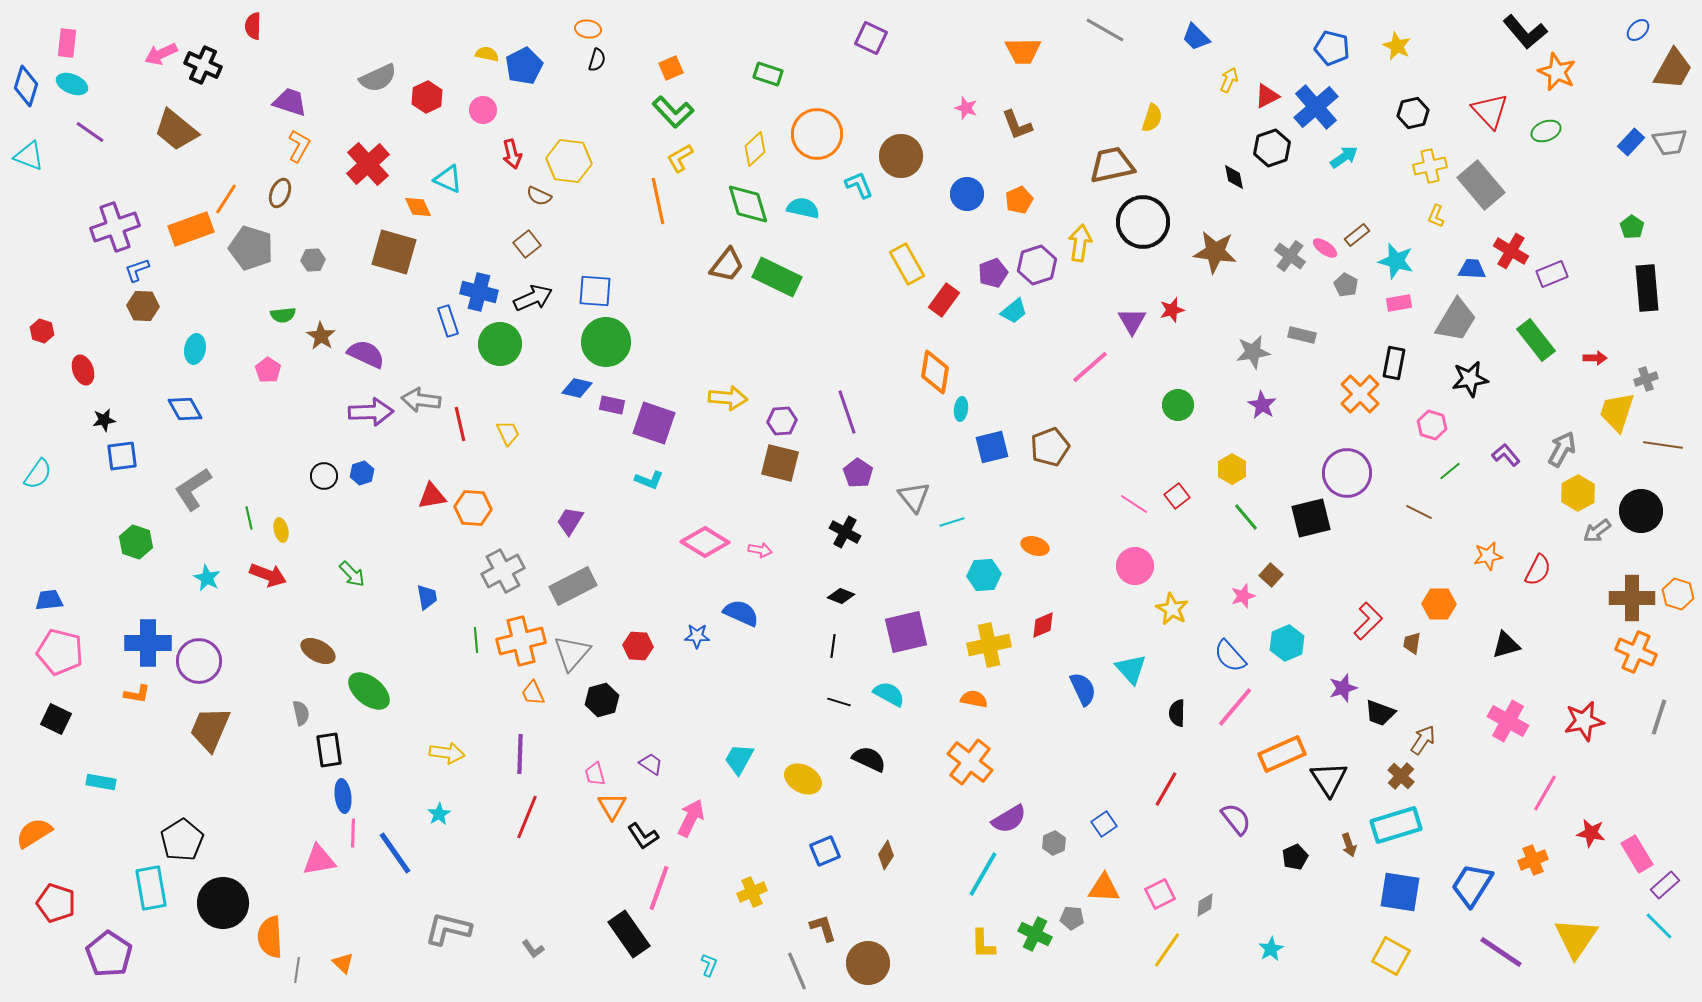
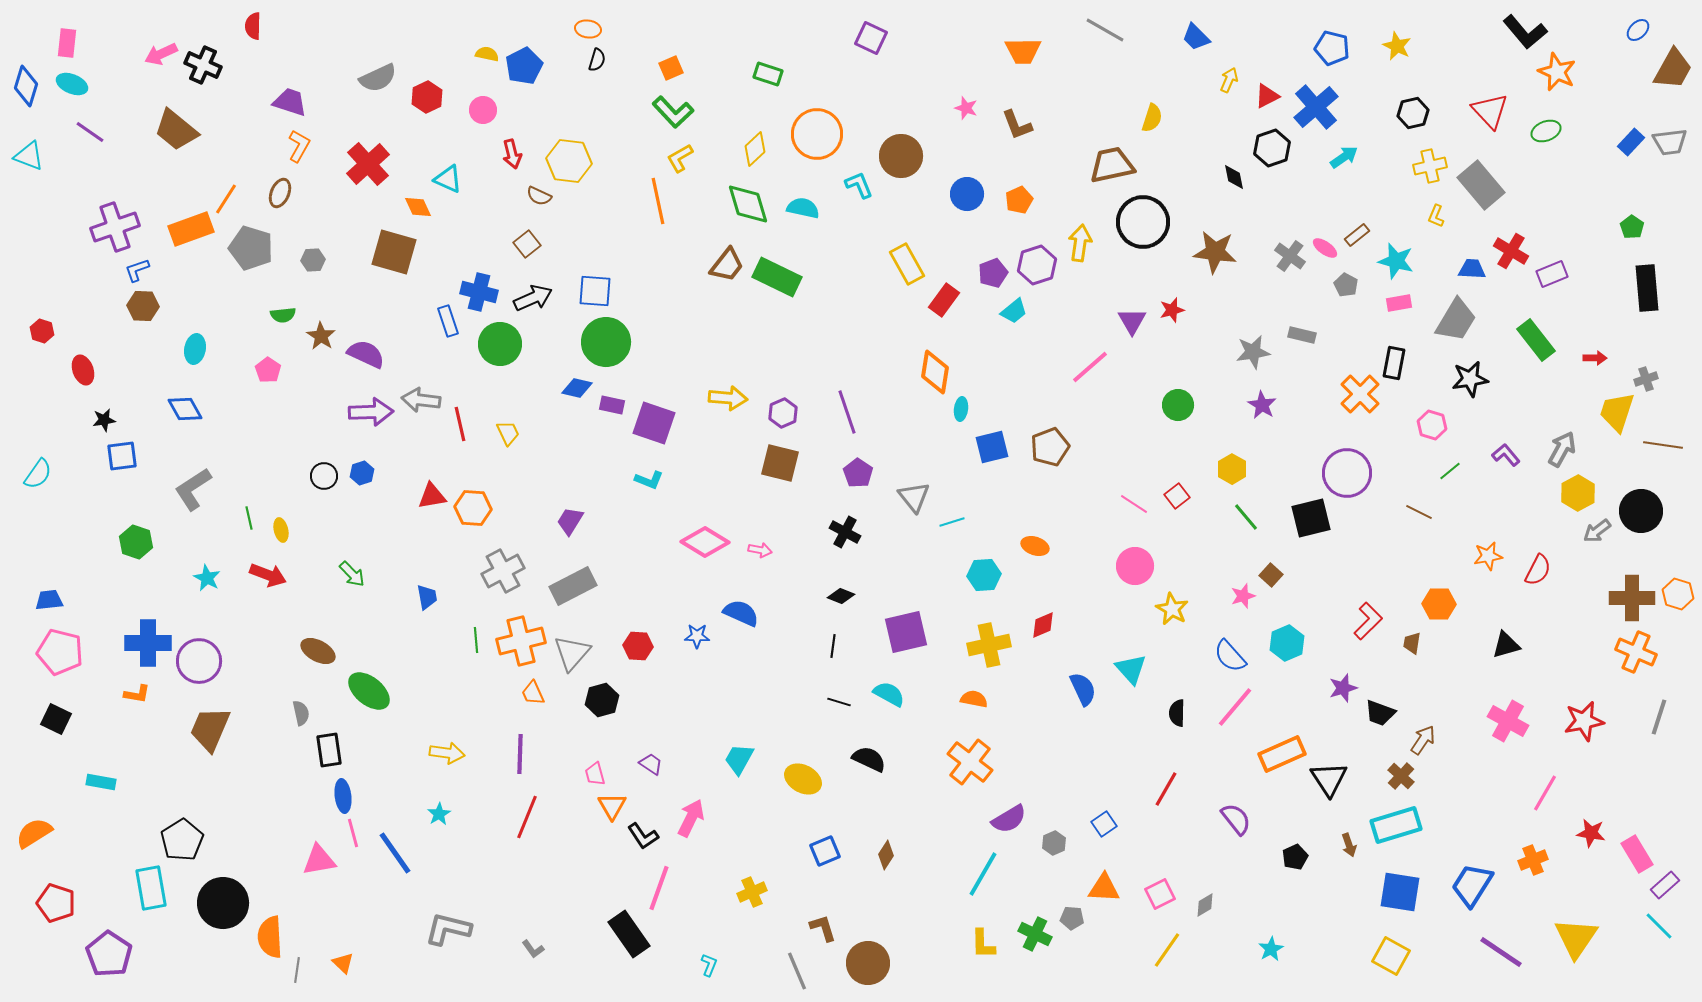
purple hexagon at (782, 421): moved 1 px right, 8 px up; rotated 20 degrees counterclockwise
pink line at (353, 833): rotated 16 degrees counterclockwise
